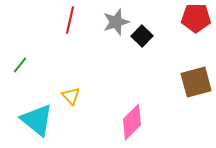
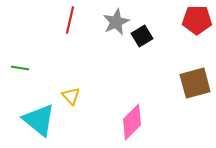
red pentagon: moved 1 px right, 2 px down
gray star: rotated 8 degrees counterclockwise
black square: rotated 15 degrees clockwise
green line: moved 3 px down; rotated 60 degrees clockwise
brown square: moved 1 px left, 1 px down
cyan triangle: moved 2 px right
